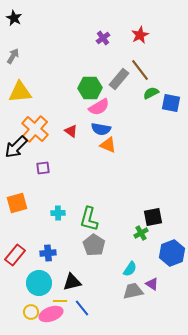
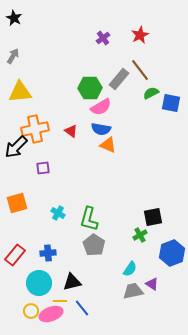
pink semicircle: moved 2 px right
orange cross: rotated 36 degrees clockwise
cyan cross: rotated 32 degrees clockwise
green cross: moved 1 px left, 2 px down
yellow circle: moved 1 px up
